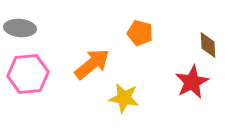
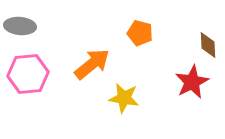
gray ellipse: moved 2 px up
